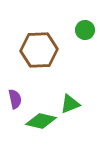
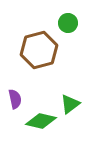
green circle: moved 17 px left, 7 px up
brown hexagon: rotated 12 degrees counterclockwise
green triangle: rotated 15 degrees counterclockwise
